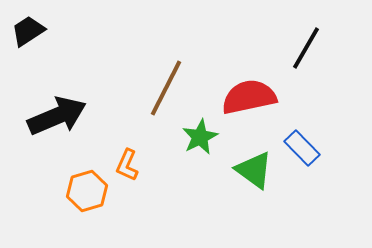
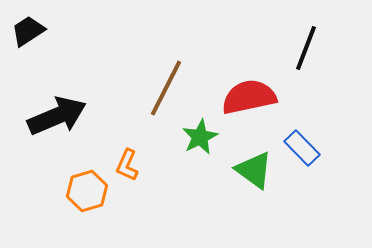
black line: rotated 9 degrees counterclockwise
